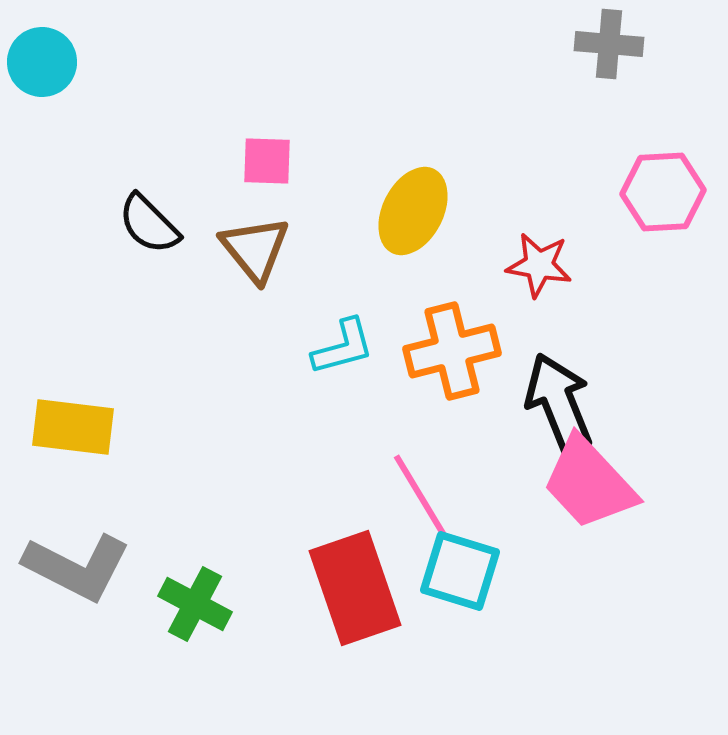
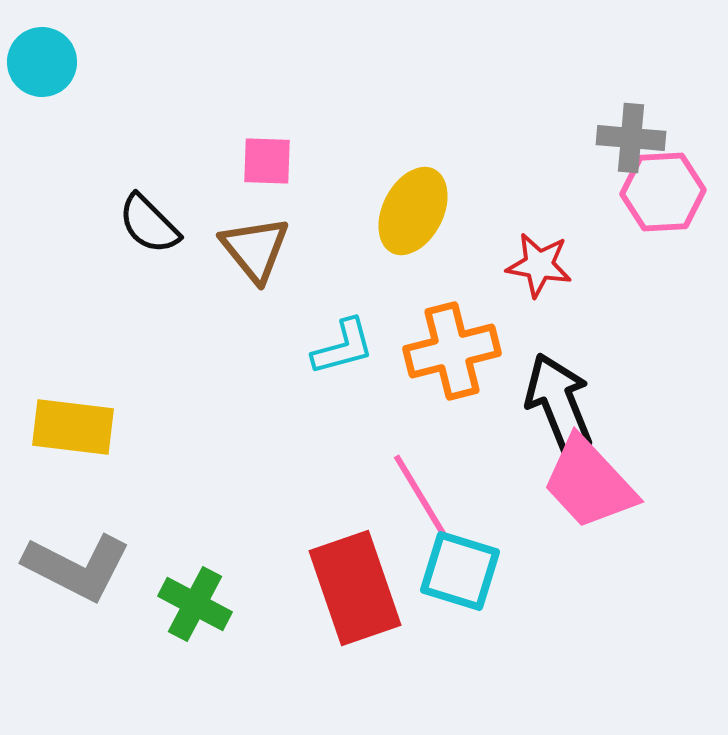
gray cross: moved 22 px right, 94 px down
